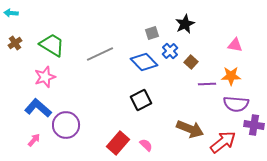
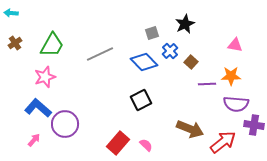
green trapezoid: rotated 88 degrees clockwise
purple circle: moved 1 px left, 1 px up
